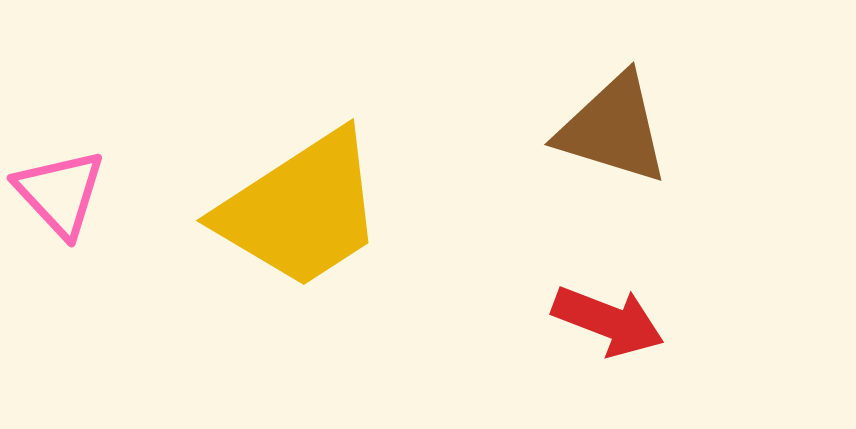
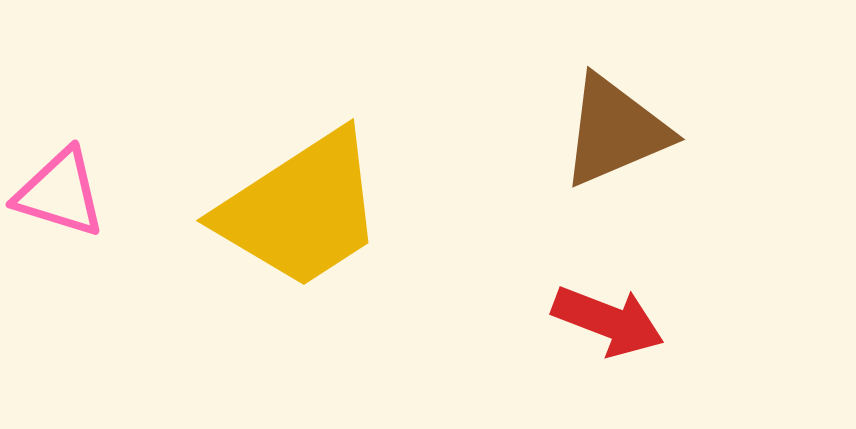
brown triangle: moved 2 px right, 2 px down; rotated 40 degrees counterclockwise
pink triangle: rotated 30 degrees counterclockwise
